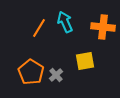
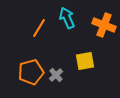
cyan arrow: moved 2 px right, 4 px up
orange cross: moved 1 px right, 2 px up; rotated 15 degrees clockwise
orange pentagon: rotated 25 degrees clockwise
